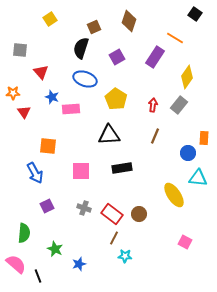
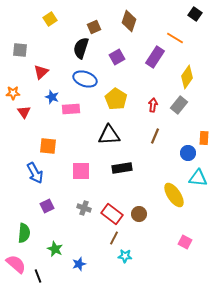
red triangle at (41, 72): rotated 28 degrees clockwise
